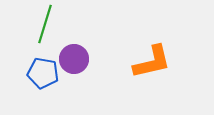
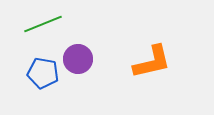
green line: moved 2 px left; rotated 51 degrees clockwise
purple circle: moved 4 px right
